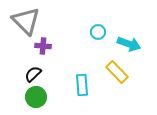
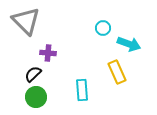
cyan circle: moved 5 px right, 4 px up
purple cross: moved 5 px right, 7 px down
yellow rectangle: rotated 20 degrees clockwise
cyan rectangle: moved 5 px down
